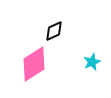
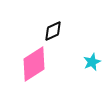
black diamond: moved 1 px left
